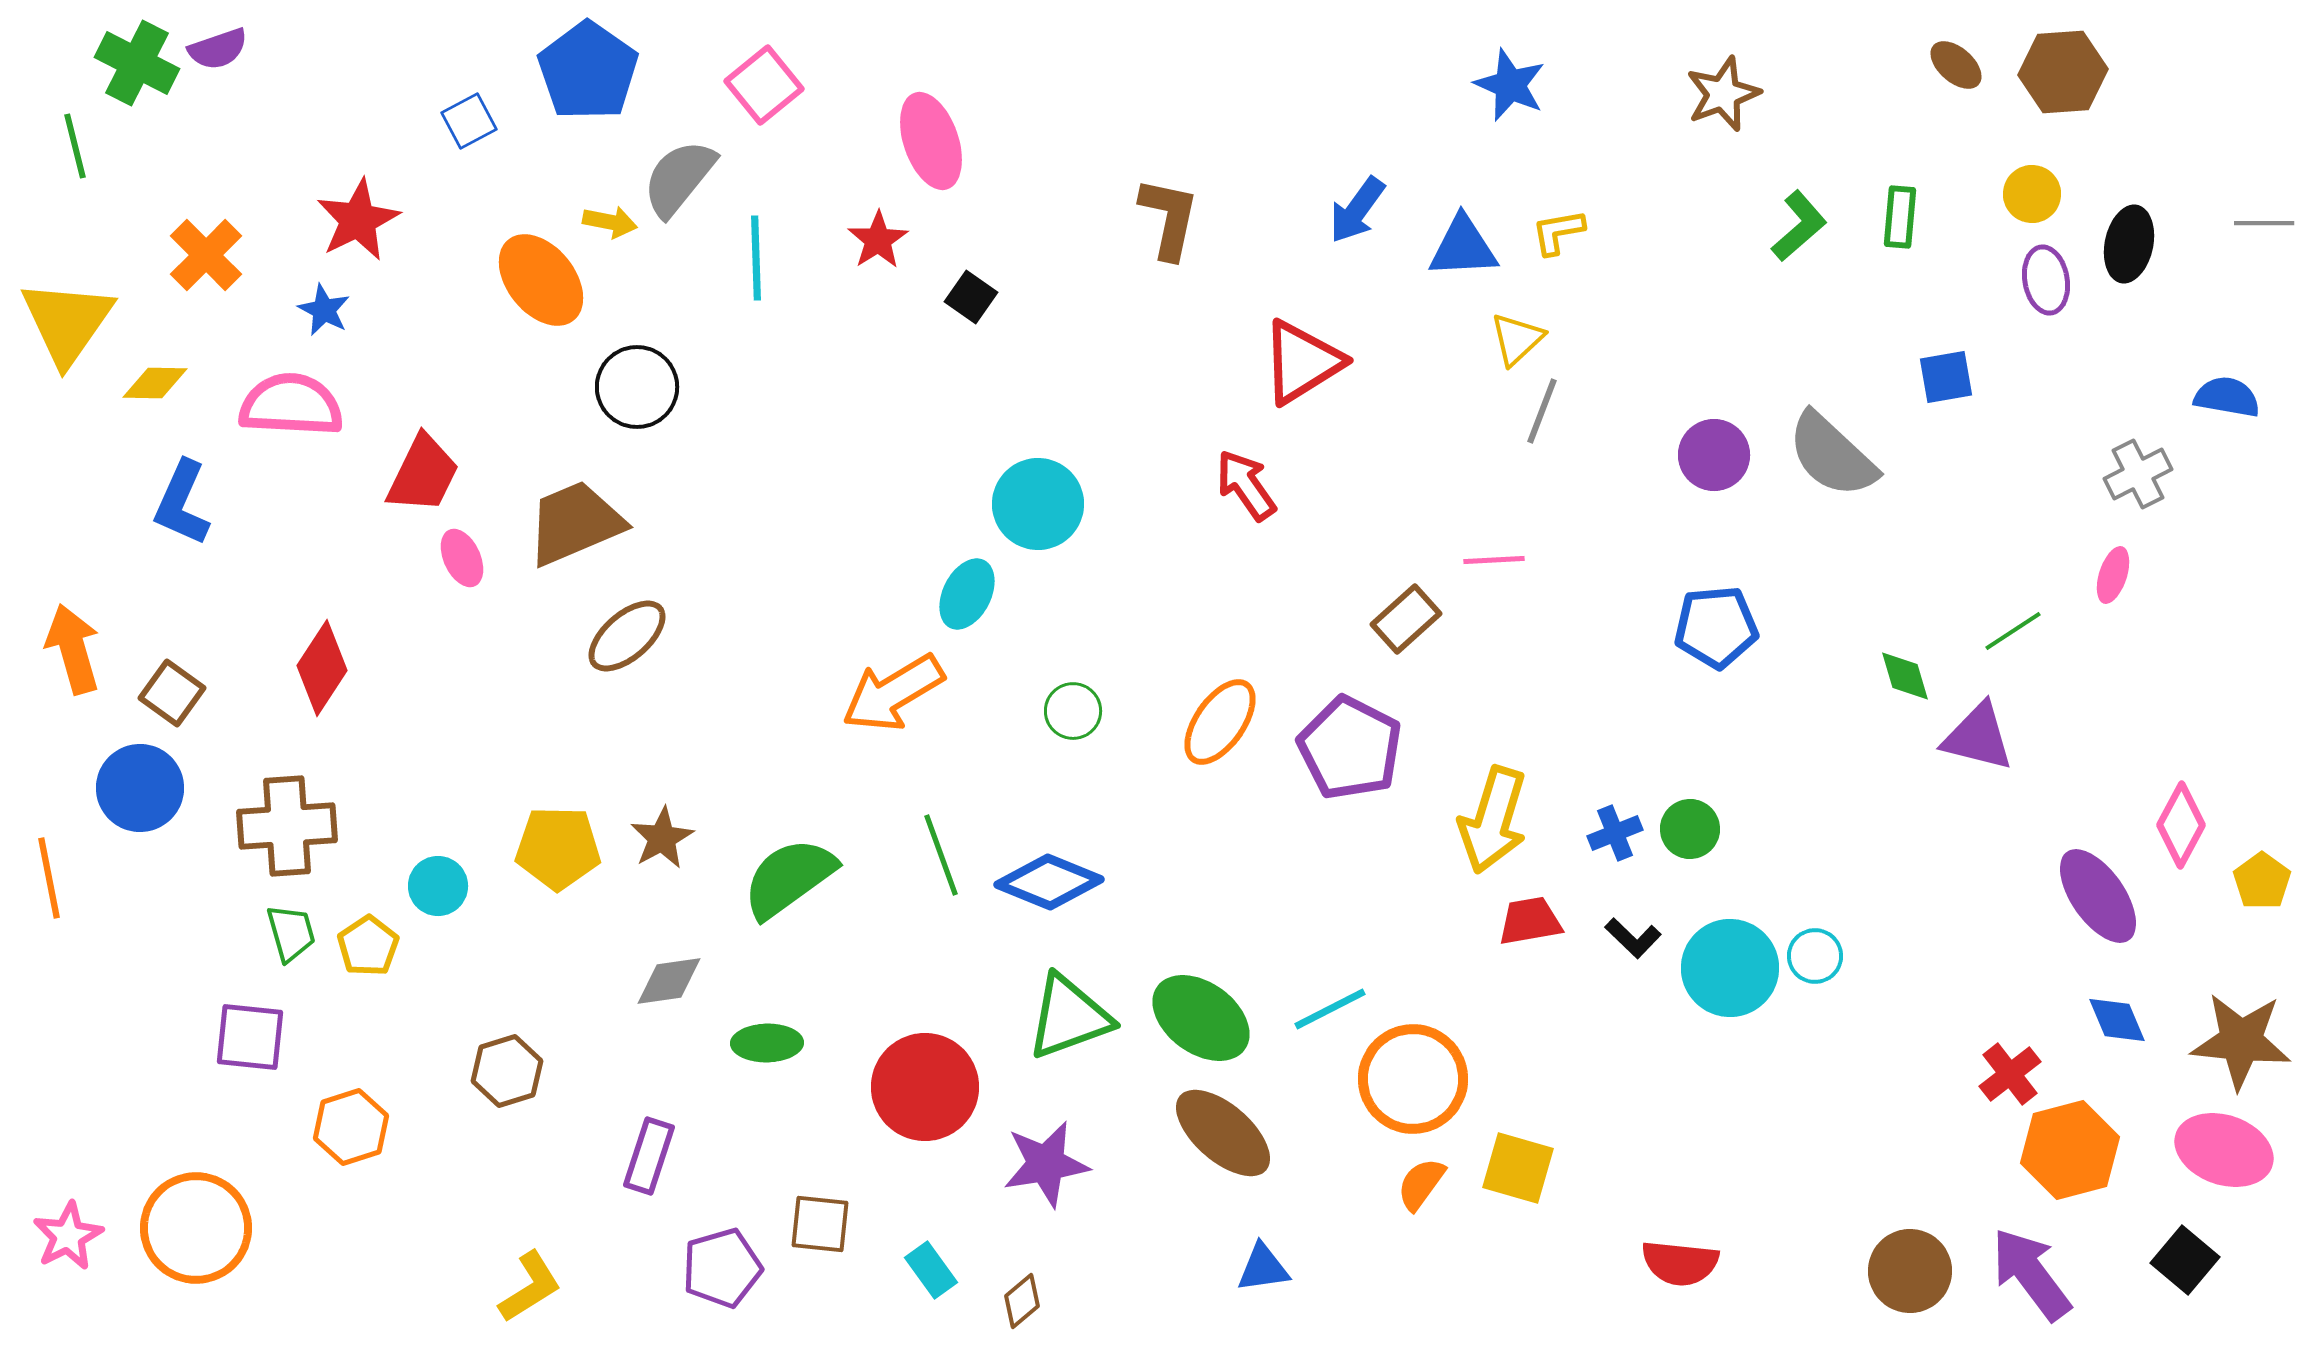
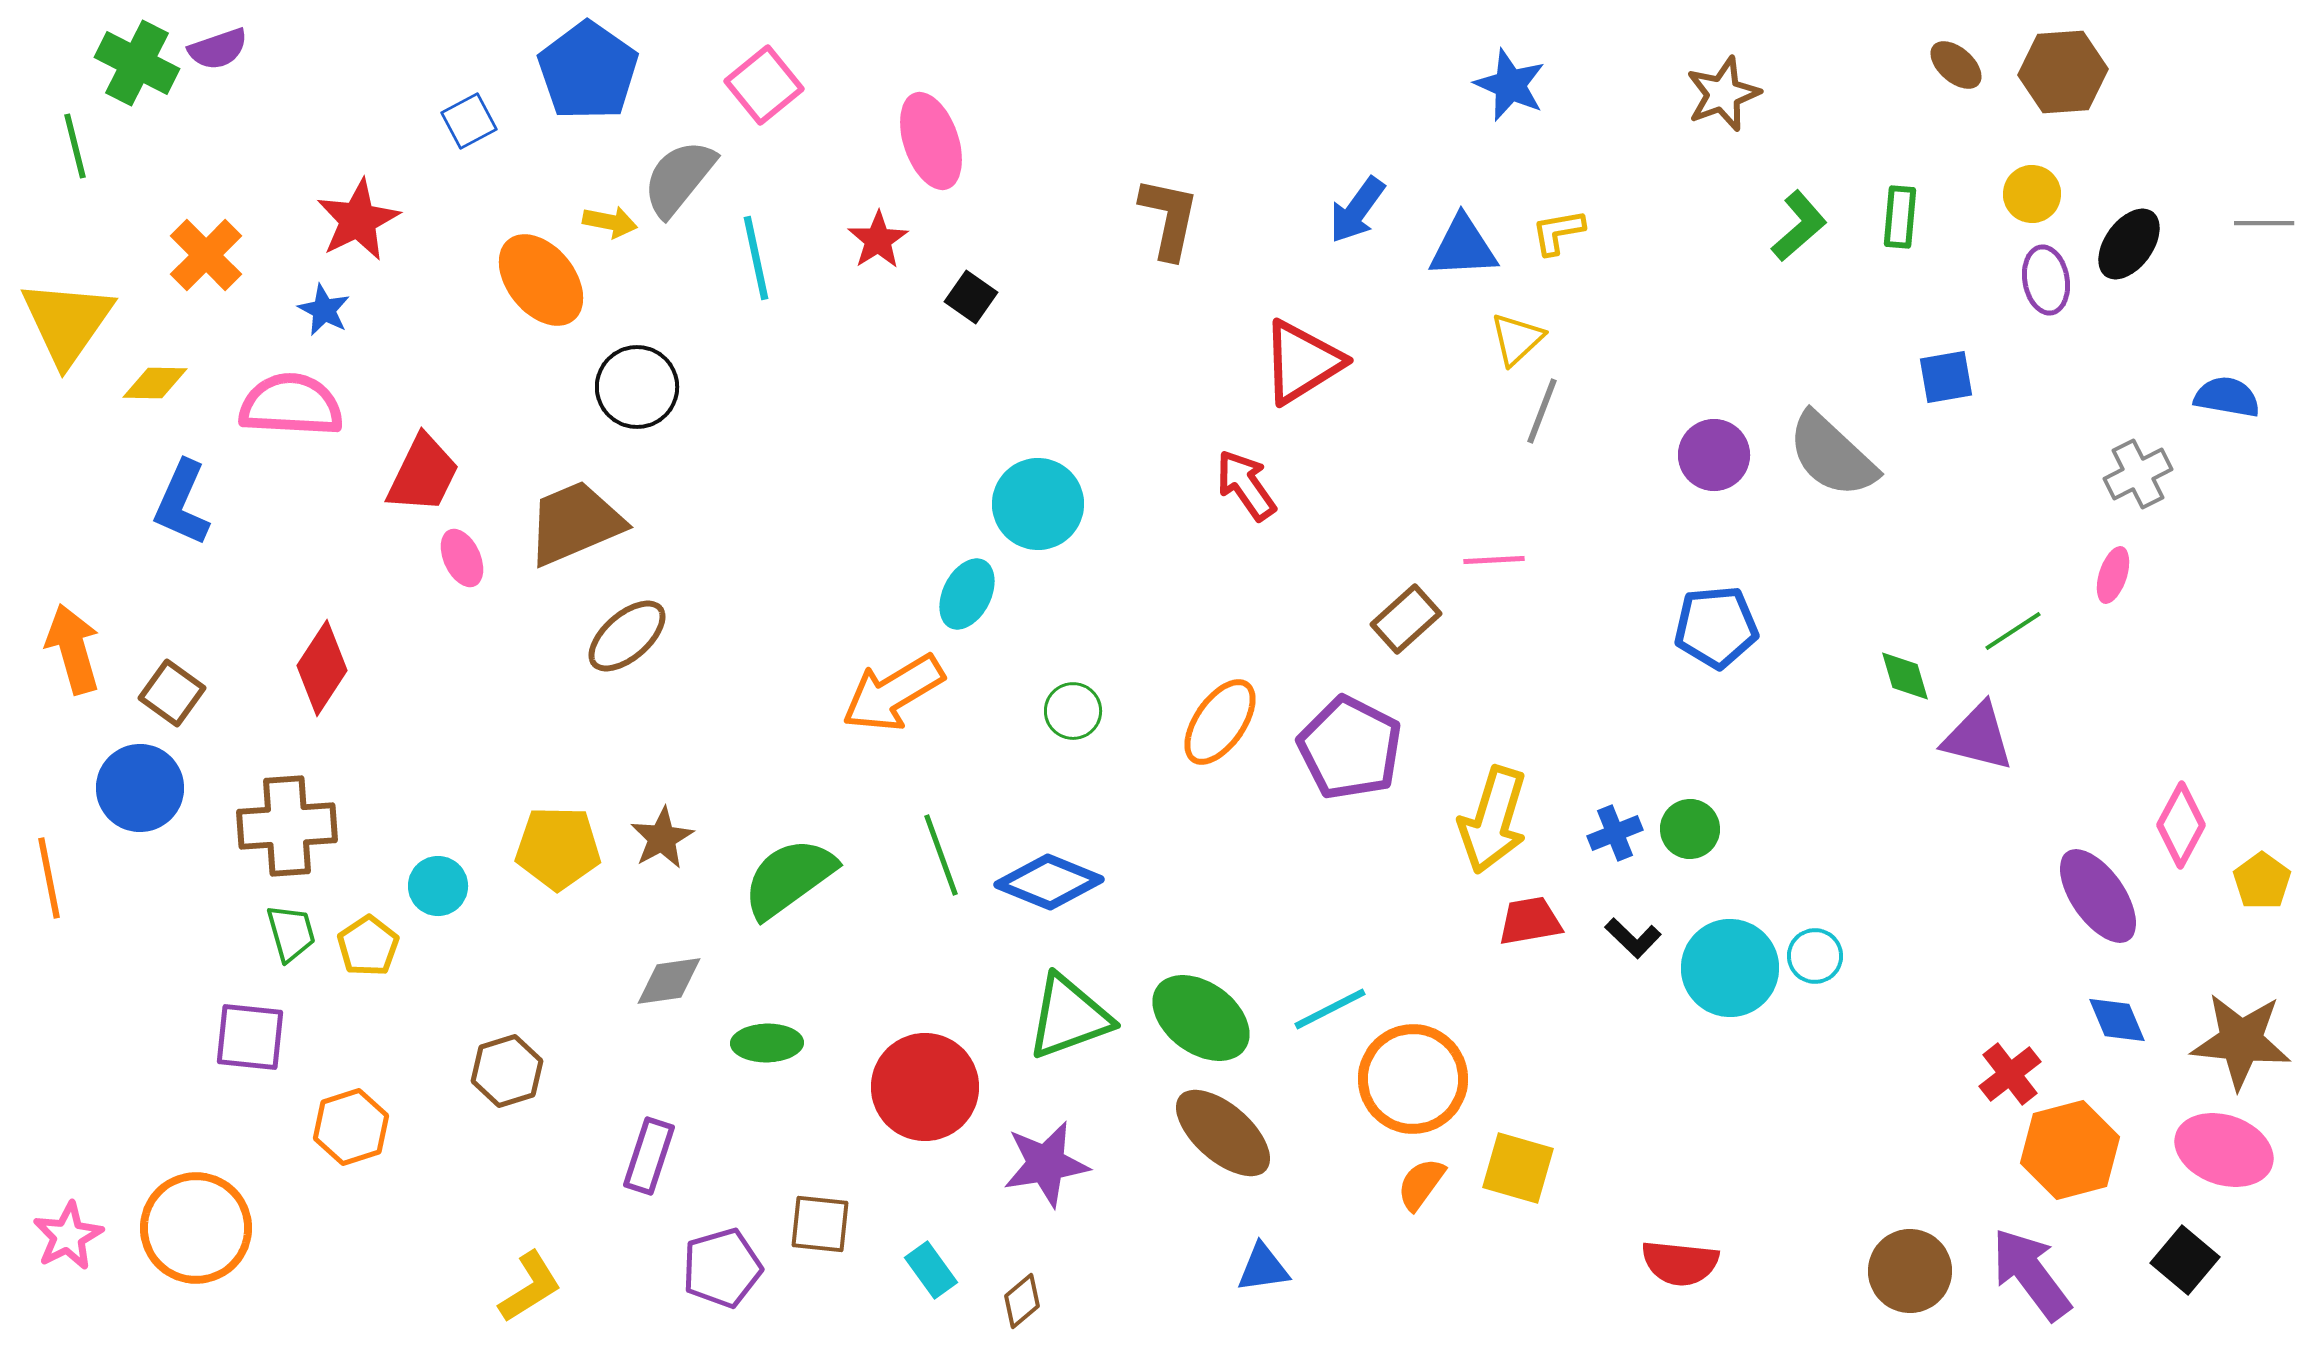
black ellipse at (2129, 244): rotated 24 degrees clockwise
cyan line at (756, 258): rotated 10 degrees counterclockwise
